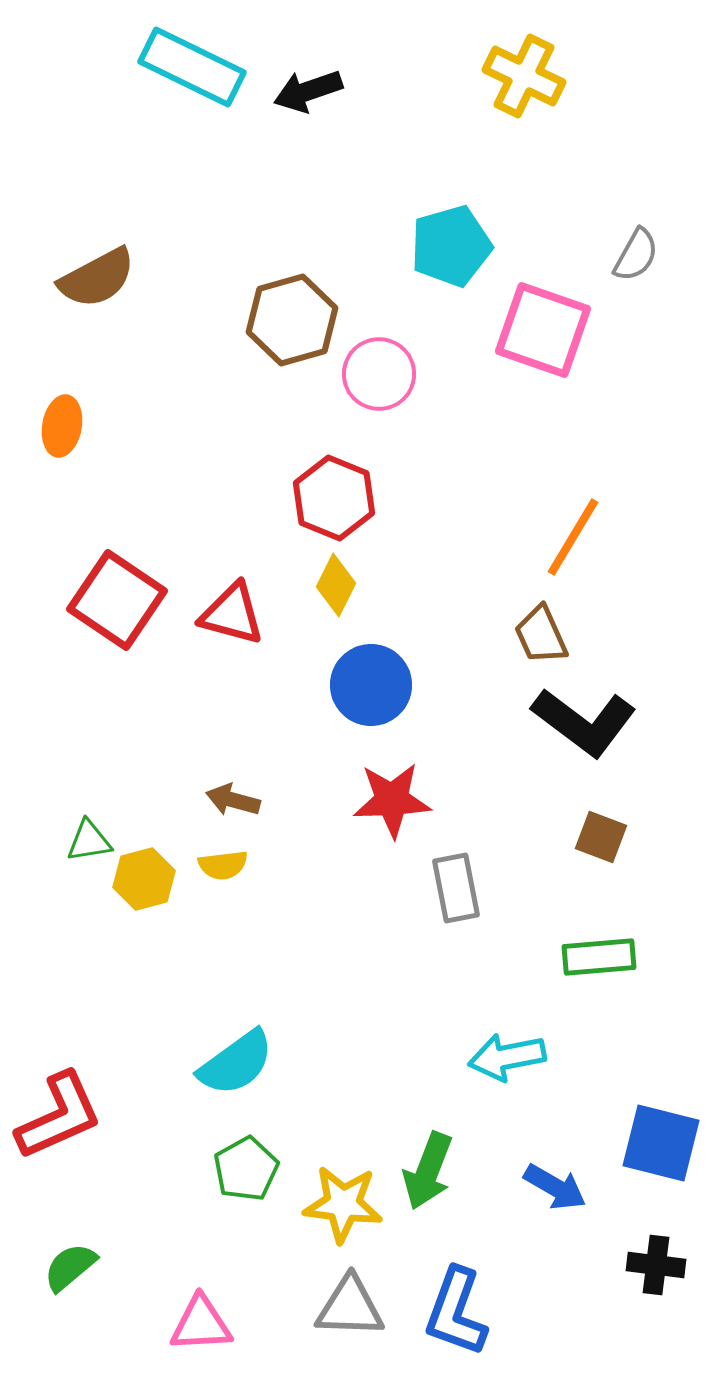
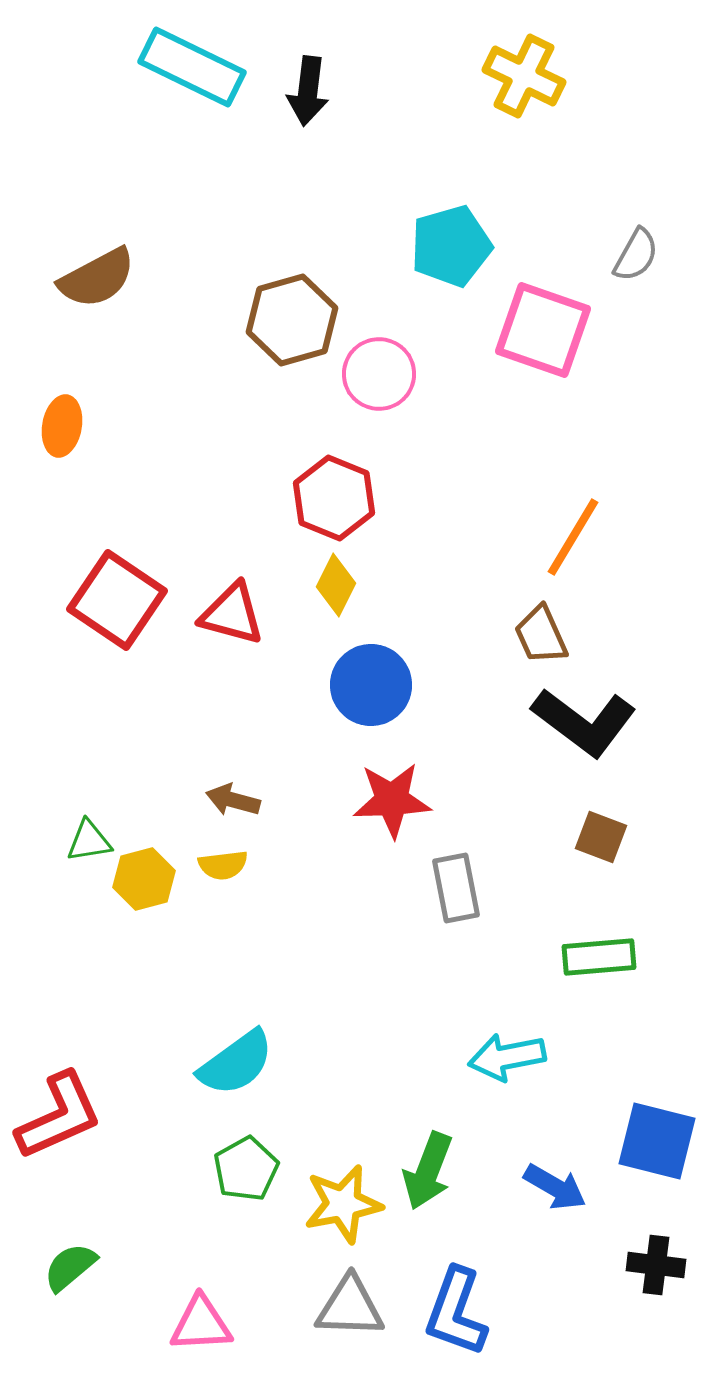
black arrow: rotated 64 degrees counterclockwise
blue square: moved 4 px left, 2 px up
yellow star: rotated 18 degrees counterclockwise
